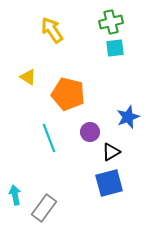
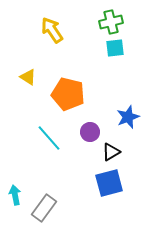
cyan line: rotated 20 degrees counterclockwise
